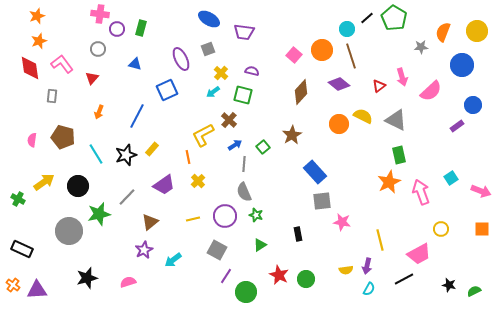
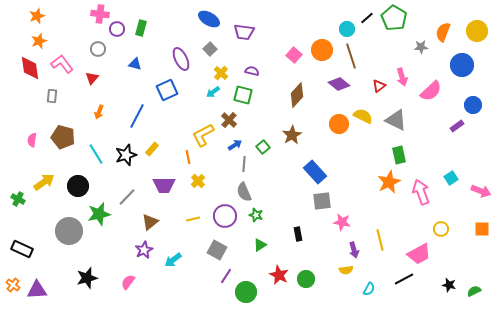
gray square at (208, 49): moved 2 px right; rotated 24 degrees counterclockwise
brown diamond at (301, 92): moved 4 px left, 3 px down
purple trapezoid at (164, 185): rotated 35 degrees clockwise
purple arrow at (367, 266): moved 13 px left, 16 px up; rotated 28 degrees counterclockwise
pink semicircle at (128, 282): rotated 35 degrees counterclockwise
